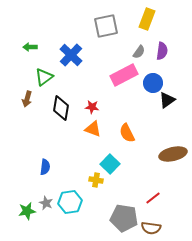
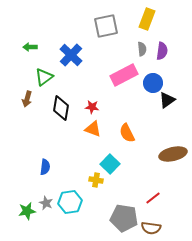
gray semicircle: moved 3 px right, 3 px up; rotated 40 degrees counterclockwise
